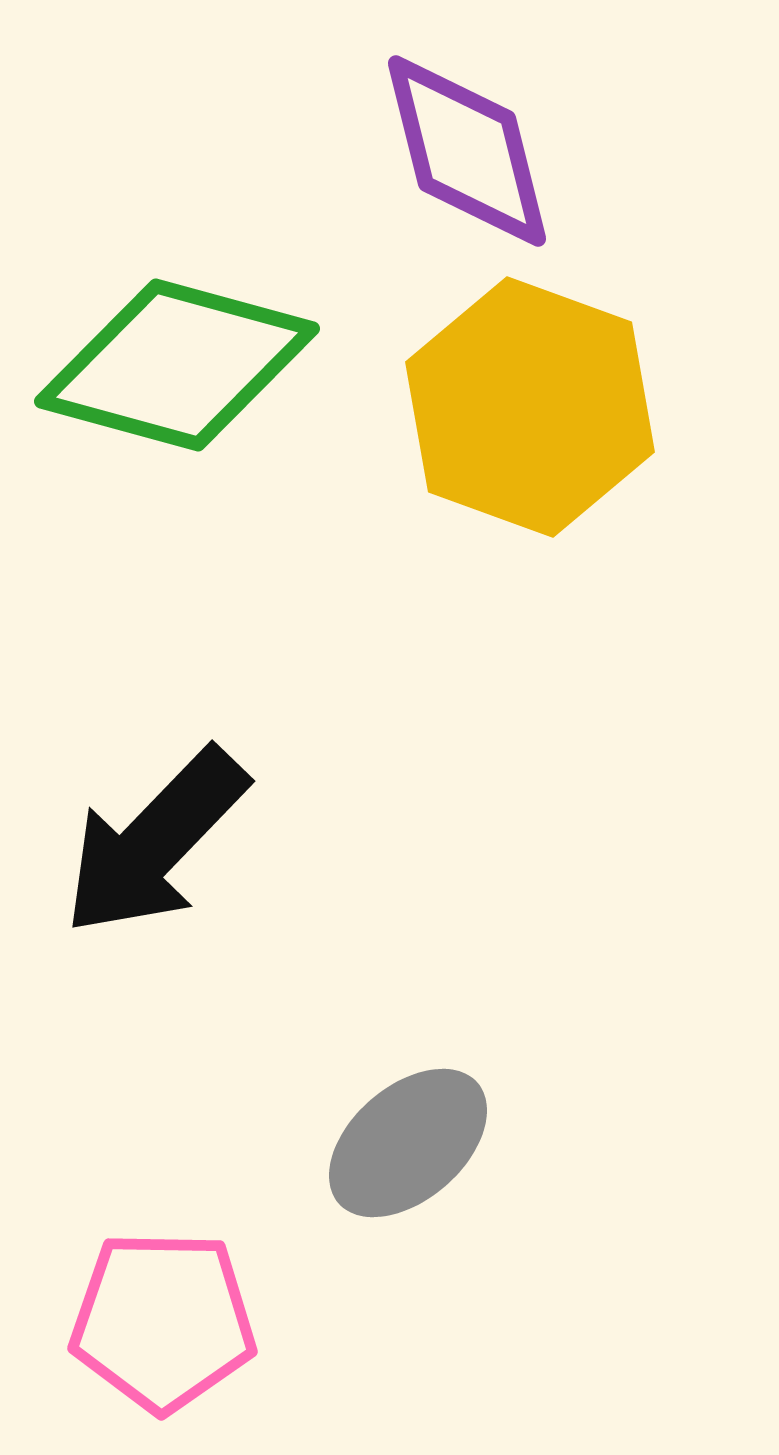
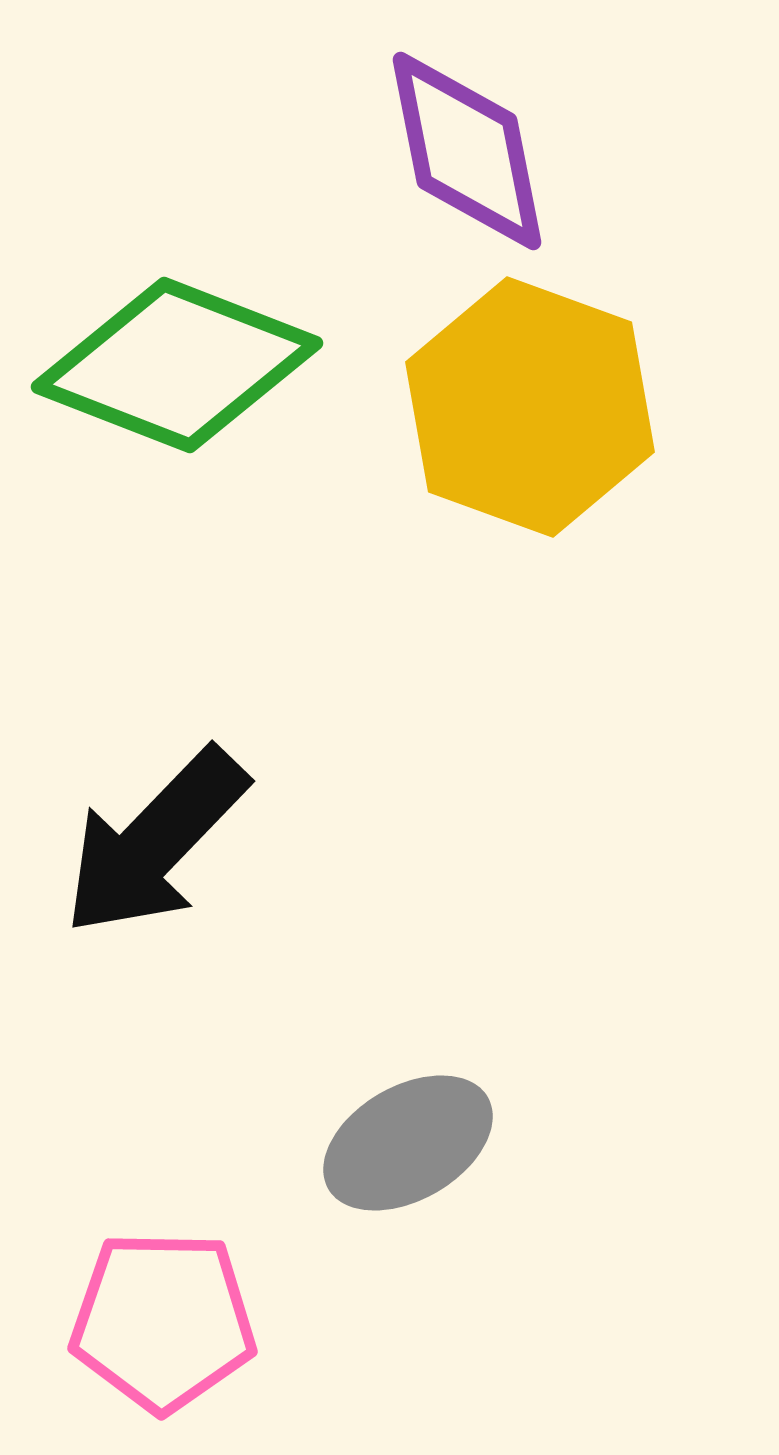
purple diamond: rotated 3 degrees clockwise
green diamond: rotated 6 degrees clockwise
gray ellipse: rotated 11 degrees clockwise
